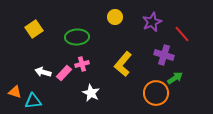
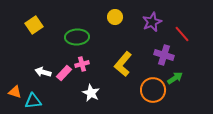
yellow square: moved 4 px up
orange circle: moved 3 px left, 3 px up
